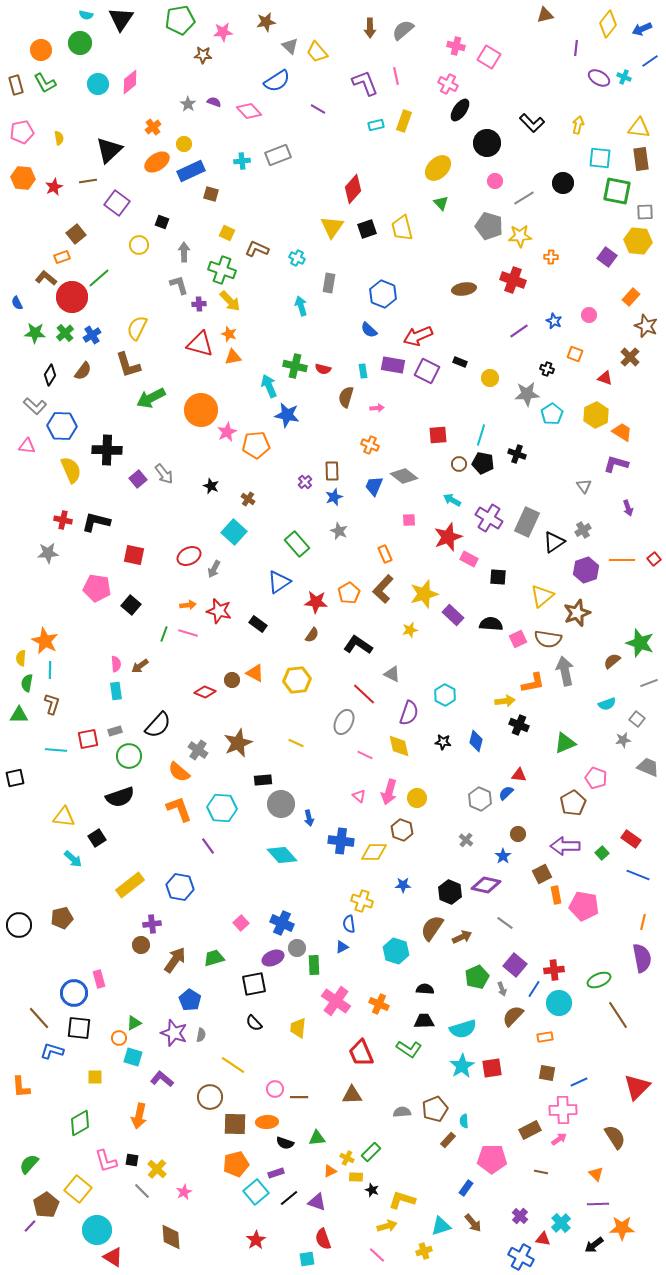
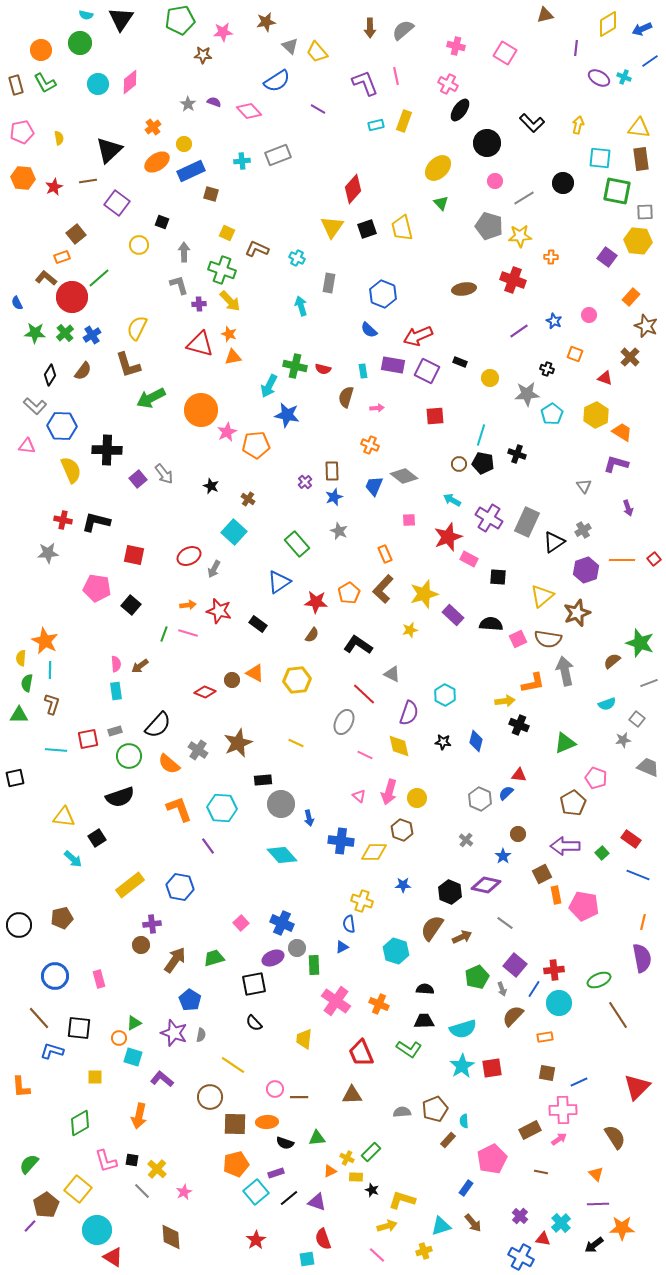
yellow diamond at (608, 24): rotated 20 degrees clockwise
pink square at (489, 57): moved 16 px right, 4 px up
cyan arrow at (269, 386): rotated 130 degrees counterclockwise
red square at (438, 435): moved 3 px left, 19 px up
orange semicircle at (179, 772): moved 10 px left, 8 px up
blue circle at (74, 993): moved 19 px left, 17 px up
yellow trapezoid at (298, 1028): moved 6 px right, 11 px down
pink pentagon at (492, 1159): rotated 28 degrees counterclockwise
